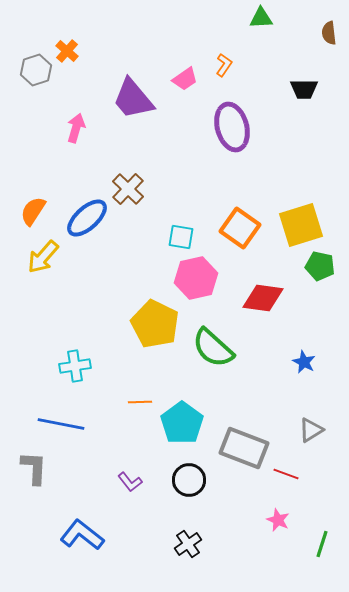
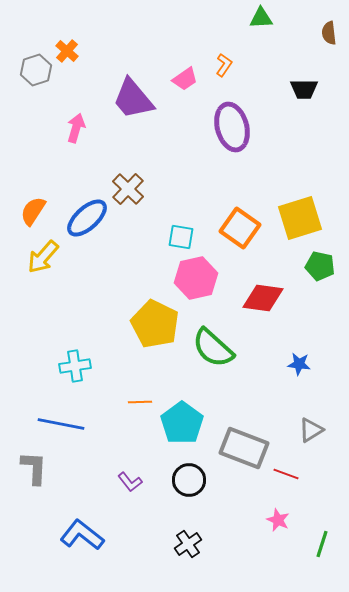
yellow square: moved 1 px left, 7 px up
blue star: moved 5 px left, 2 px down; rotated 20 degrees counterclockwise
